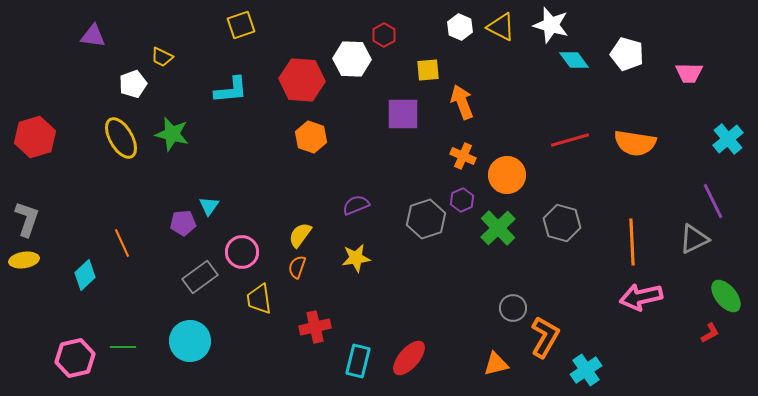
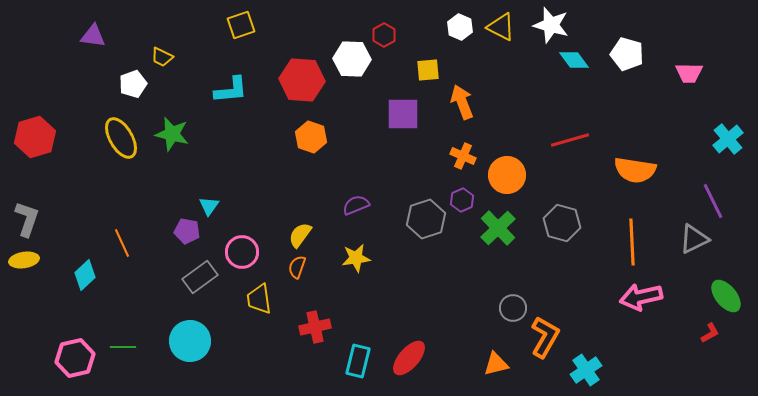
orange semicircle at (635, 143): moved 27 px down
purple pentagon at (183, 223): moved 4 px right, 8 px down; rotated 15 degrees clockwise
